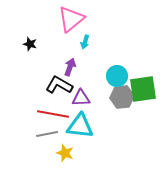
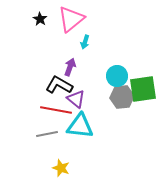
black star: moved 10 px right, 25 px up; rotated 16 degrees clockwise
purple triangle: moved 5 px left, 1 px down; rotated 42 degrees clockwise
red line: moved 3 px right, 4 px up
yellow star: moved 4 px left, 15 px down
